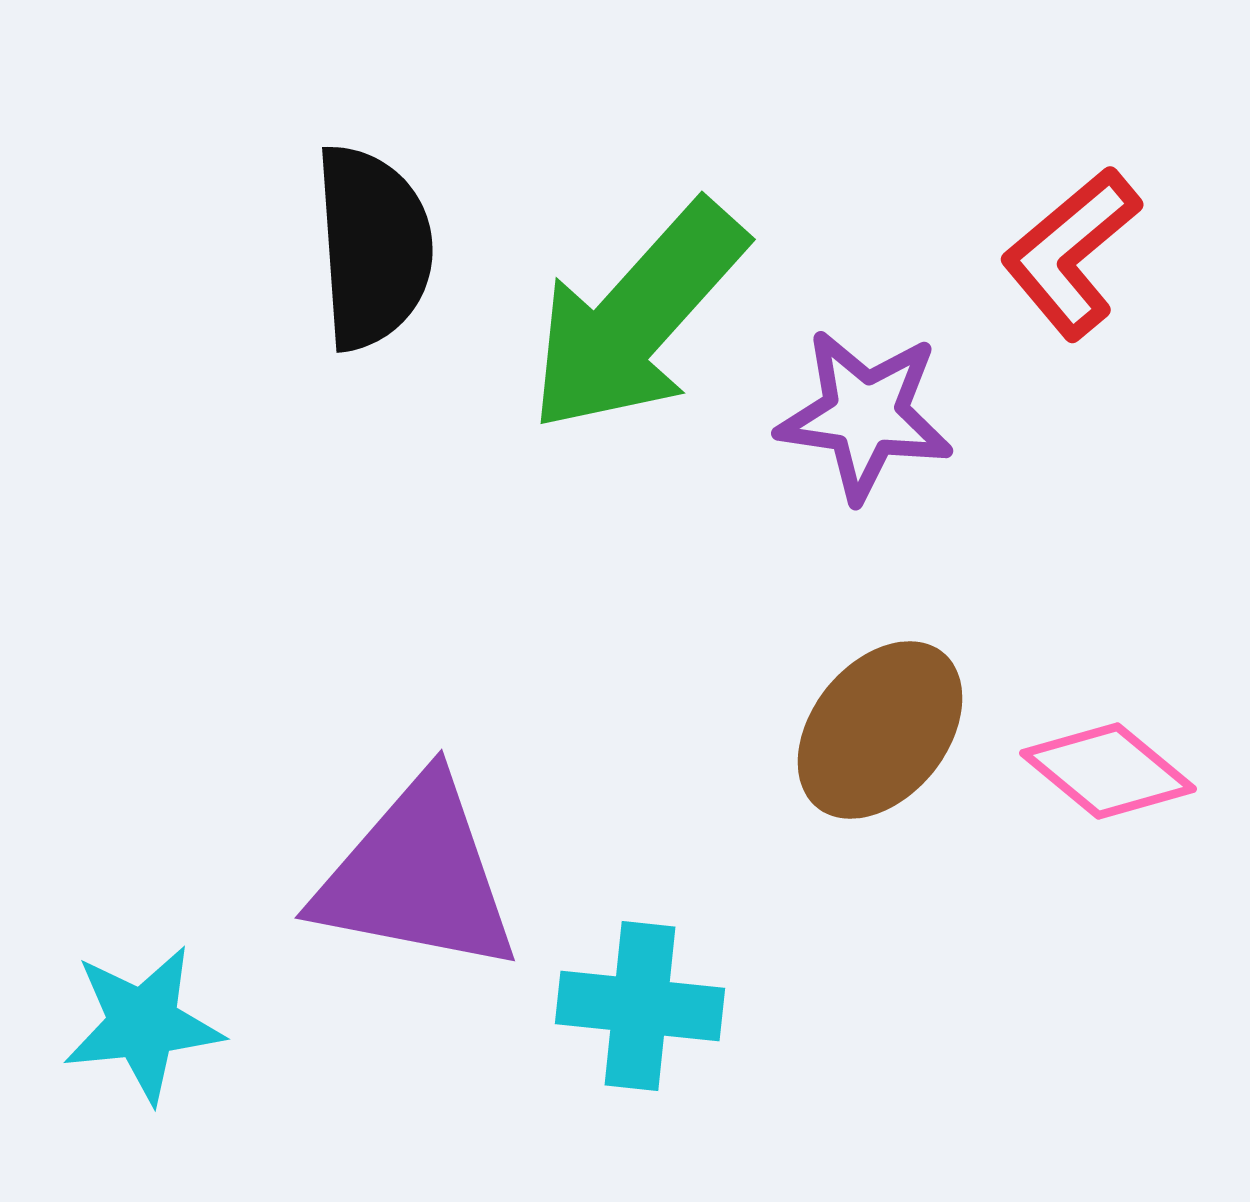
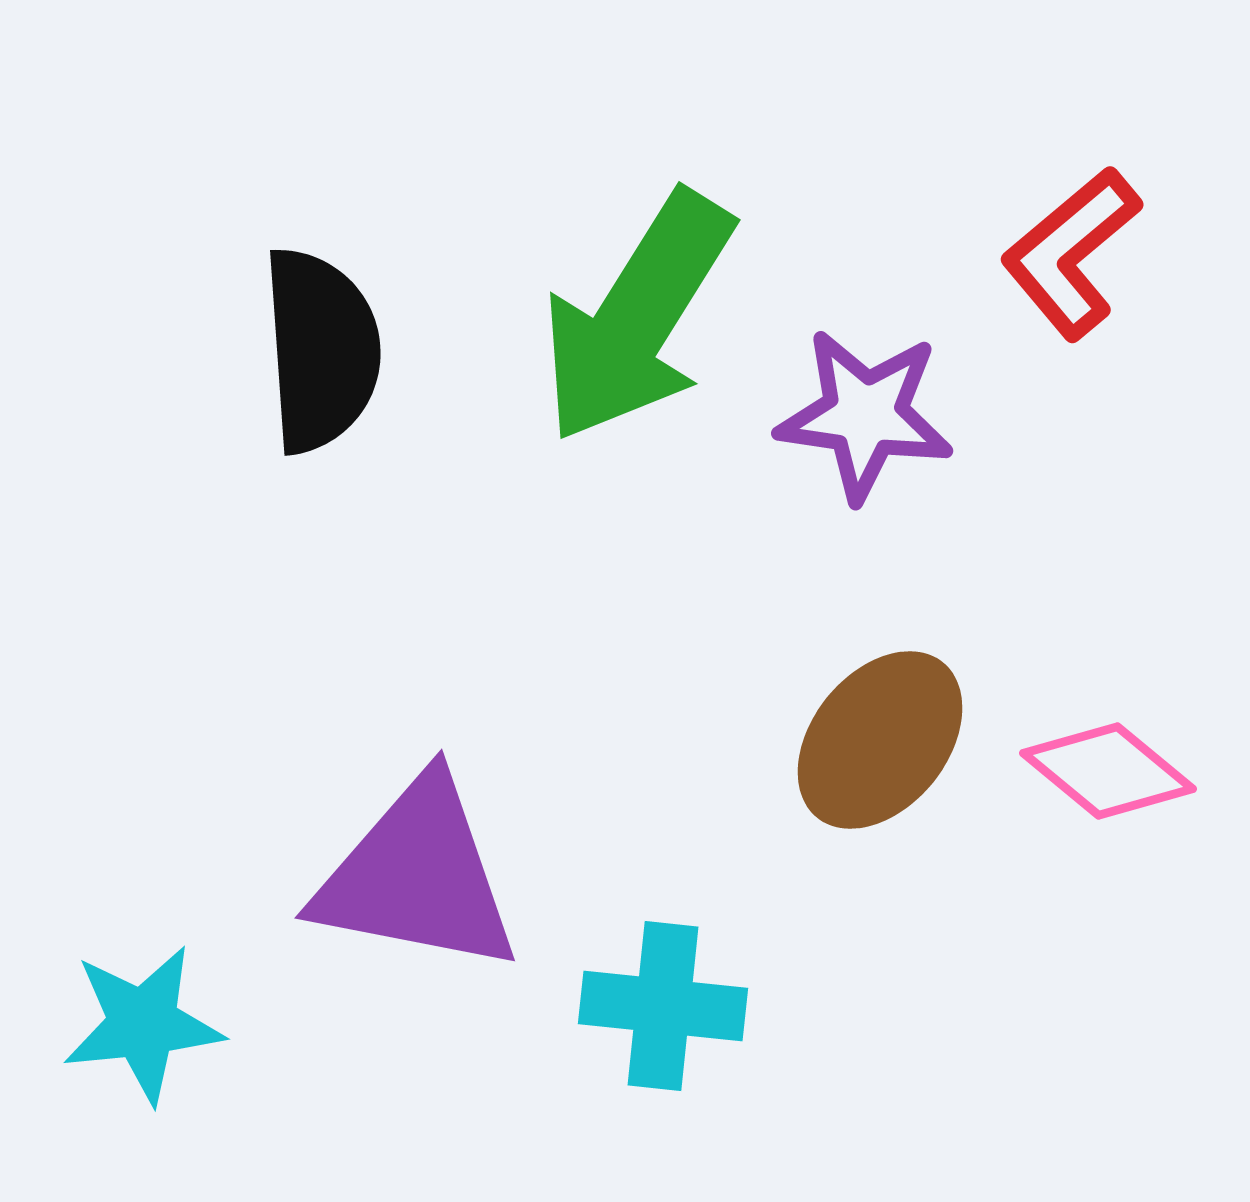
black semicircle: moved 52 px left, 103 px down
green arrow: rotated 10 degrees counterclockwise
brown ellipse: moved 10 px down
cyan cross: moved 23 px right
